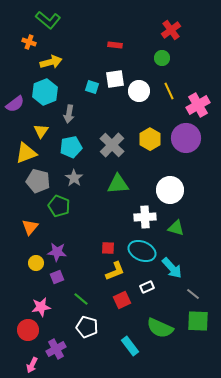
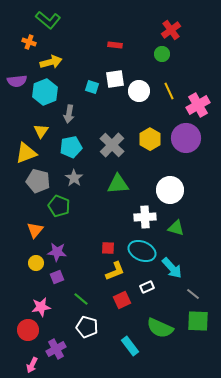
green circle at (162, 58): moved 4 px up
purple semicircle at (15, 104): moved 2 px right, 23 px up; rotated 30 degrees clockwise
orange triangle at (30, 227): moved 5 px right, 3 px down
